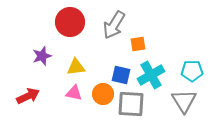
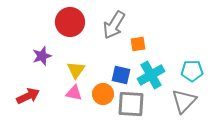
yellow triangle: moved 3 px down; rotated 48 degrees counterclockwise
gray triangle: rotated 16 degrees clockwise
